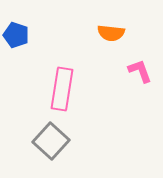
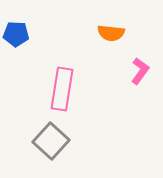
blue pentagon: moved 1 px up; rotated 15 degrees counterclockwise
pink L-shape: rotated 56 degrees clockwise
